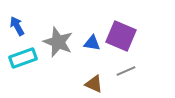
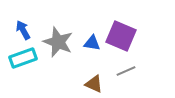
blue arrow: moved 6 px right, 4 px down
